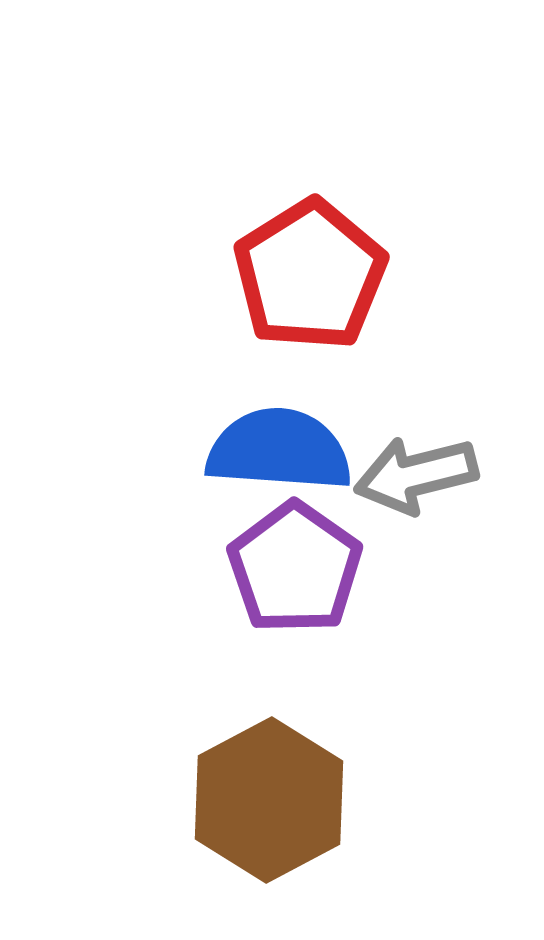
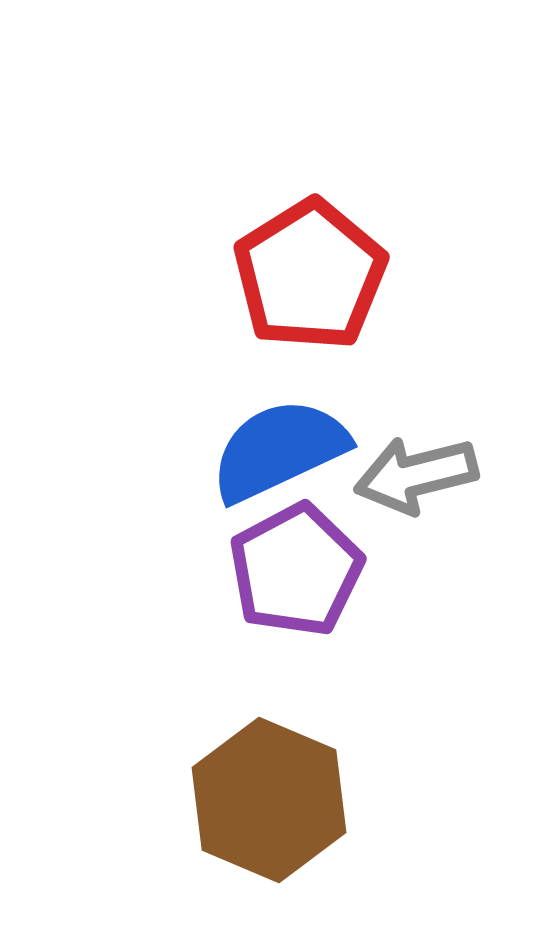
blue semicircle: rotated 29 degrees counterclockwise
purple pentagon: moved 1 px right, 2 px down; rotated 9 degrees clockwise
brown hexagon: rotated 9 degrees counterclockwise
